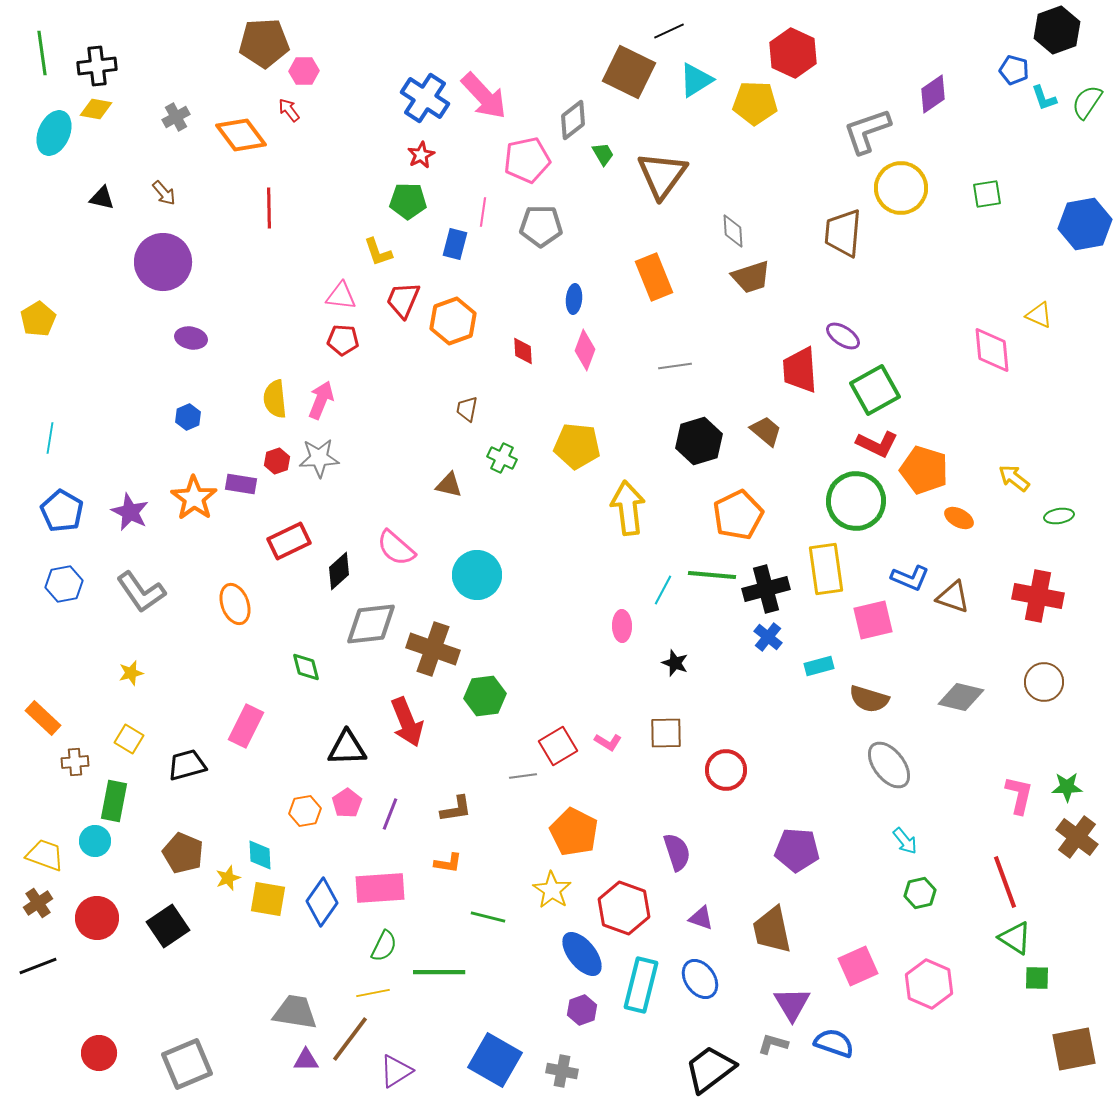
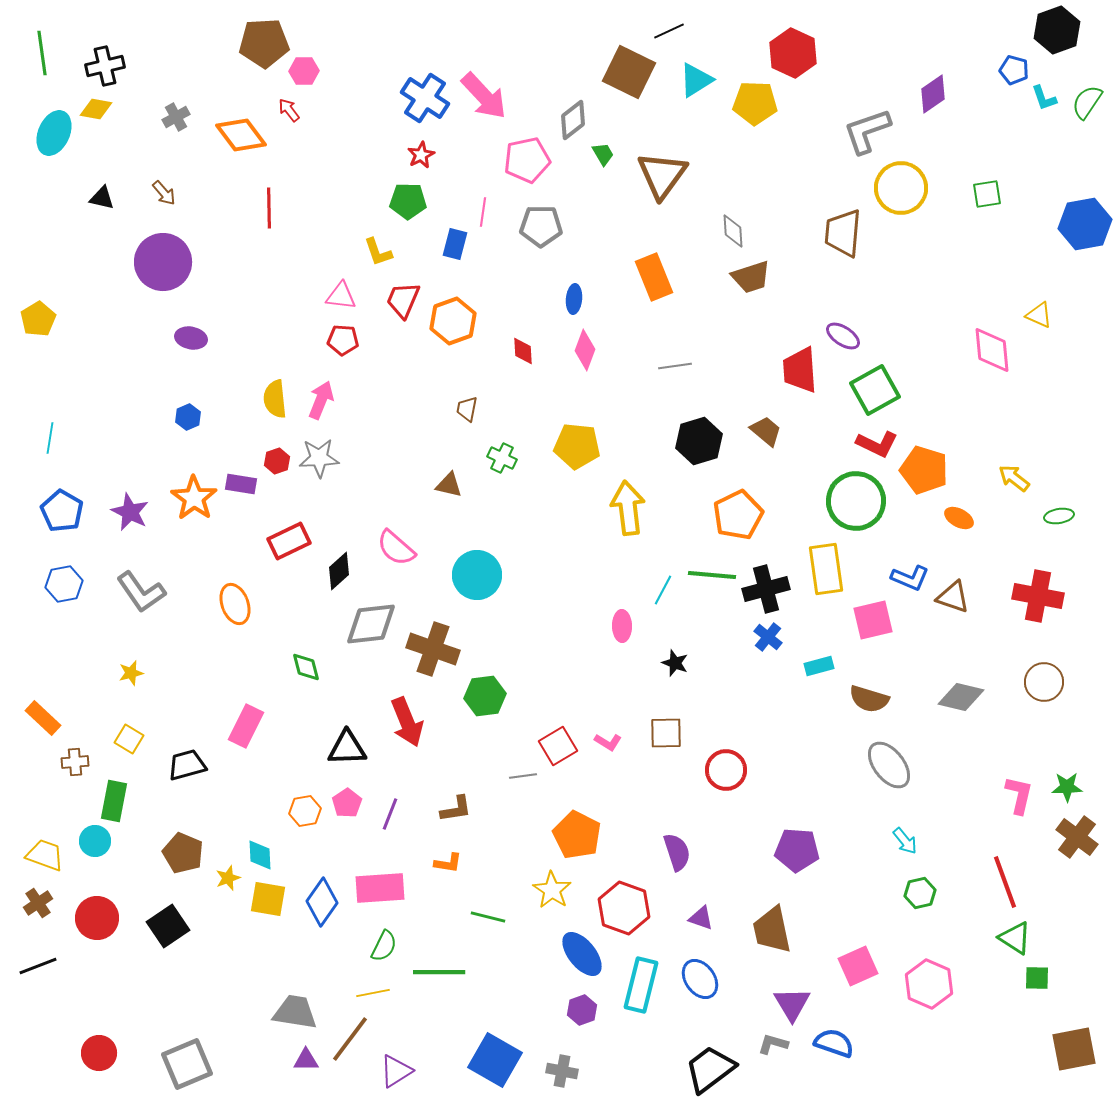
black cross at (97, 66): moved 8 px right; rotated 6 degrees counterclockwise
orange pentagon at (574, 832): moved 3 px right, 3 px down
